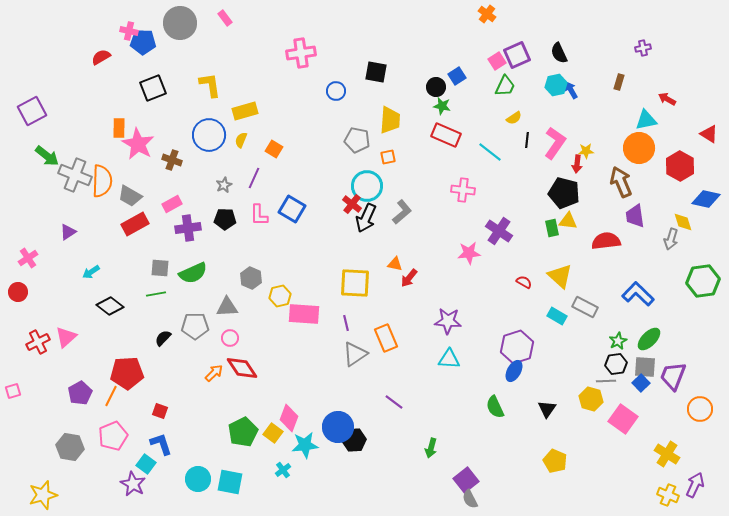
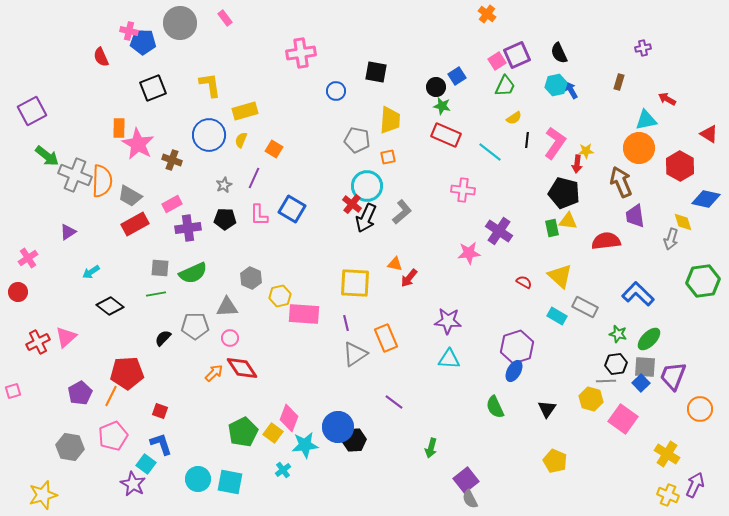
red semicircle at (101, 57): rotated 84 degrees counterclockwise
green star at (618, 341): moved 7 px up; rotated 30 degrees counterclockwise
